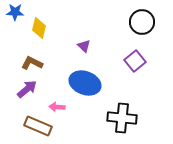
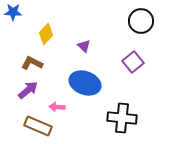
blue star: moved 2 px left
black circle: moved 1 px left, 1 px up
yellow diamond: moved 7 px right, 6 px down; rotated 30 degrees clockwise
purple square: moved 2 px left, 1 px down
purple arrow: moved 1 px right, 1 px down
